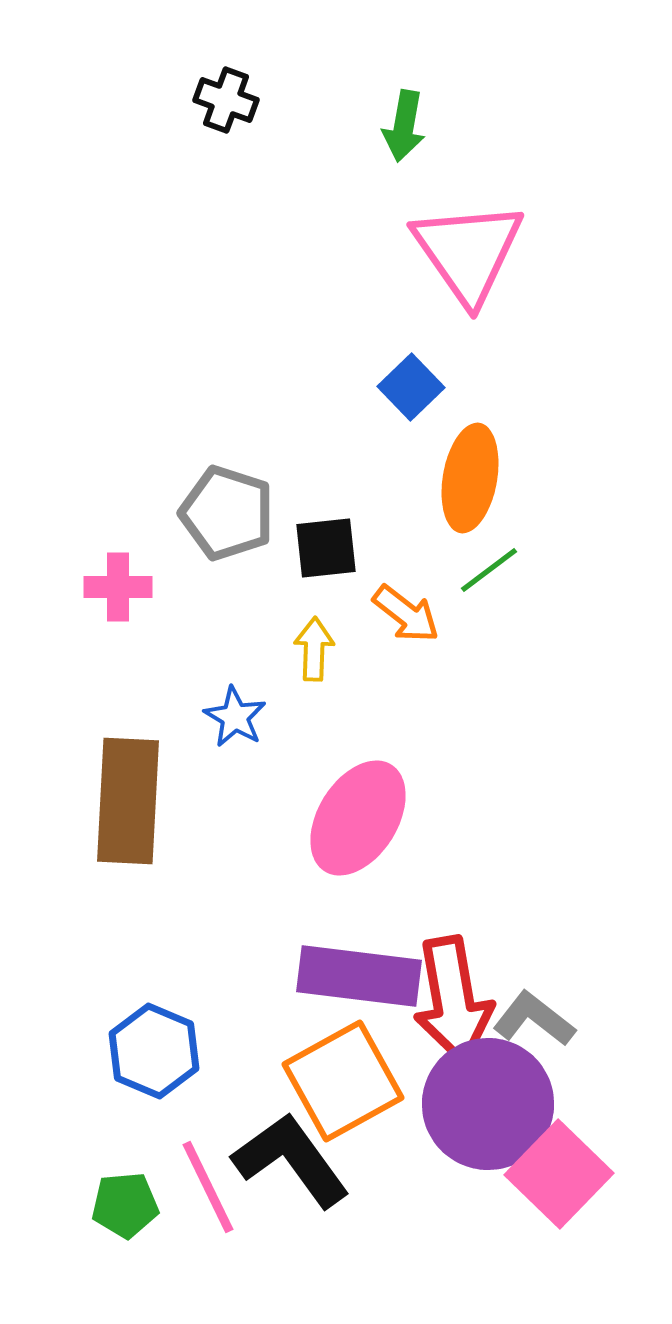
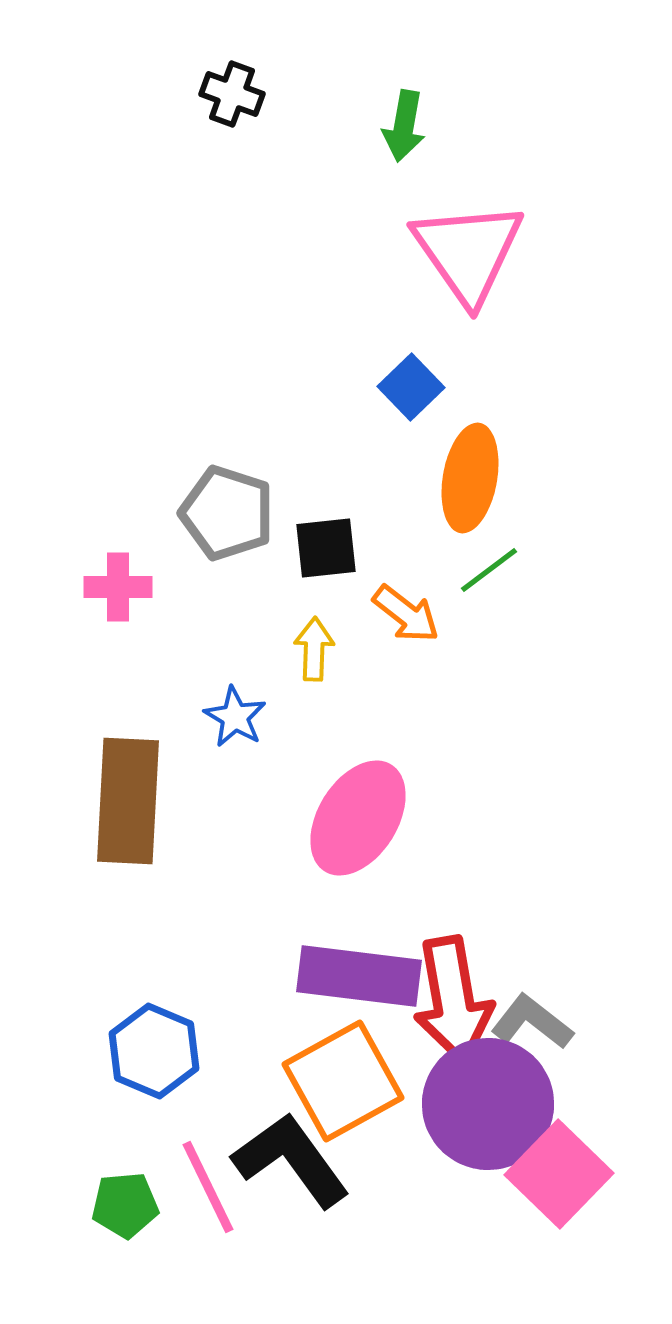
black cross: moved 6 px right, 6 px up
gray L-shape: moved 2 px left, 3 px down
